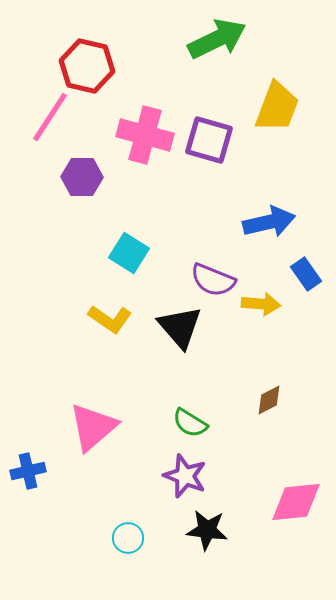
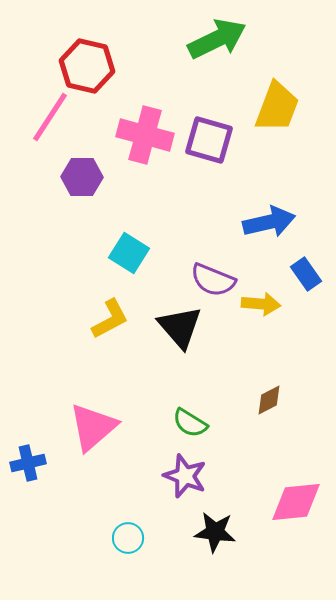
yellow L-shape: rotated 63 degrees counterclockwise
blue cross: moved 8 px up
black star: moved 8 px right, 2 px down
